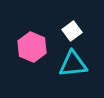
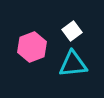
pink hexagon: rotated 16 degrees clockwise
